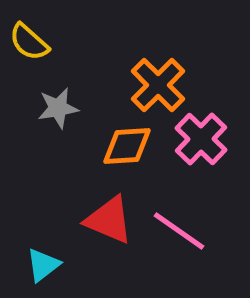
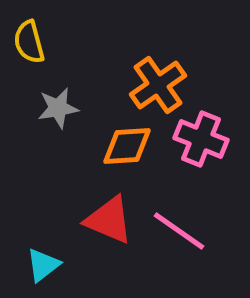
yellow semicircle: rotated 33 degrees clockwise
orange cross: rotated 10 degrees clockwise
pink cross: rotated 22 degrees counterclockwise
